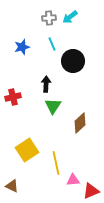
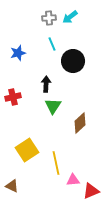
blue star: moved 4 px left, 6 px down
